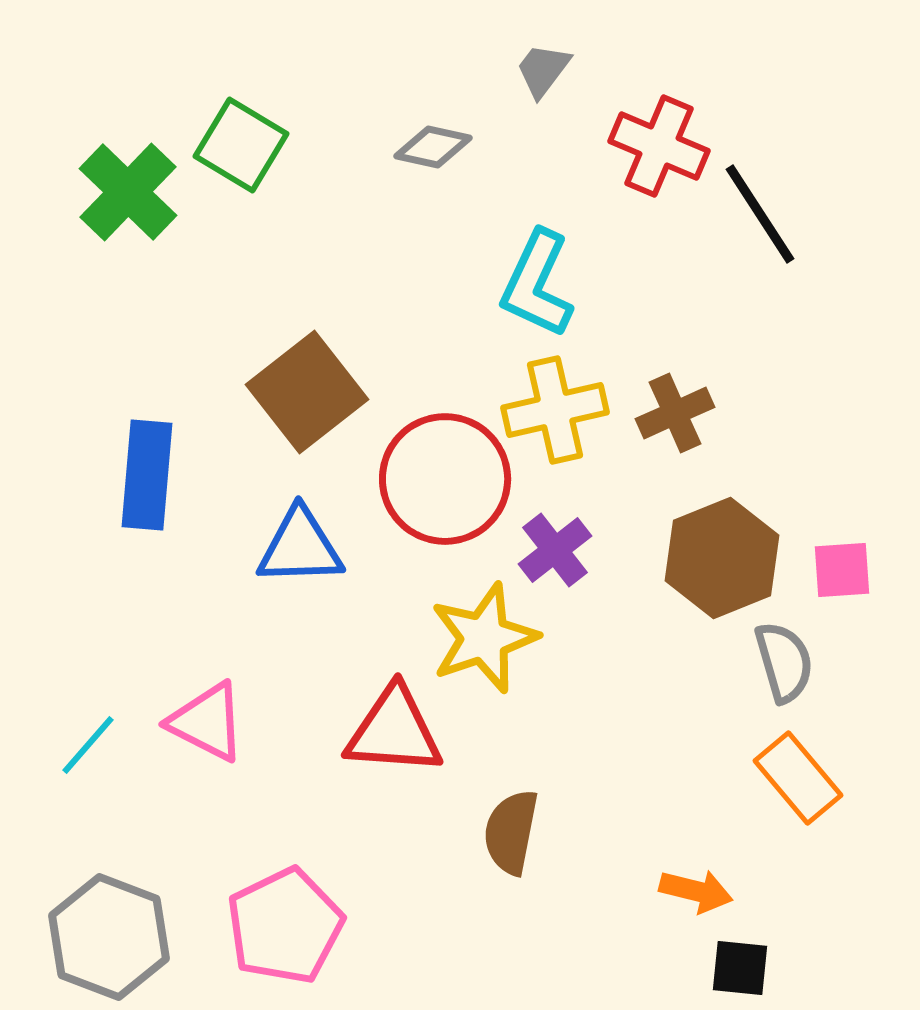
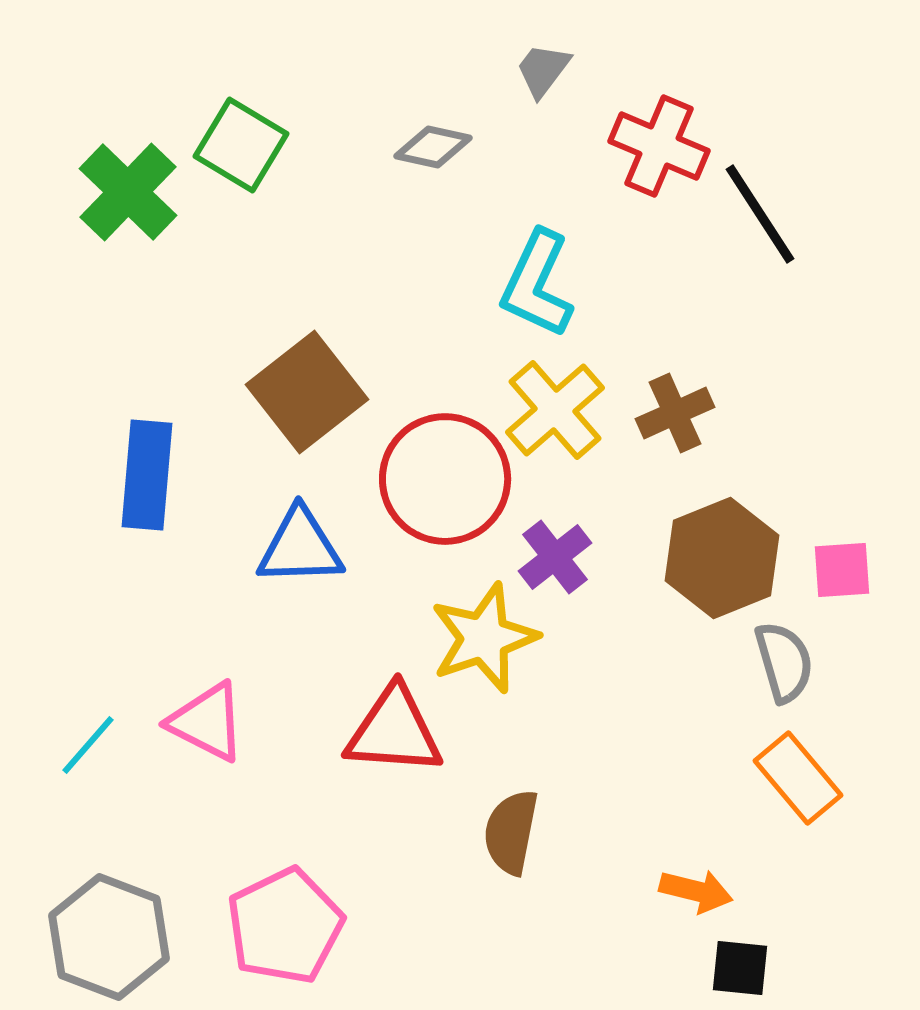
yellow cross: rotated 28 degrees counterclockwise
purple cross: moved 7 px down
